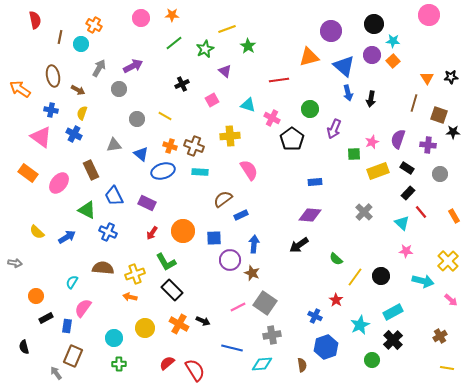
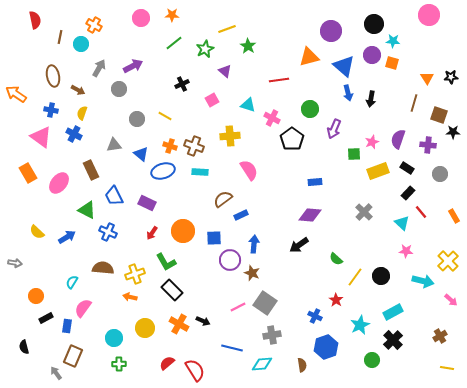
orange square at (393, 61): moved 1 px left, 2 px down; rotated 32 degrees counterclockwise
orange arrow at (20, 89): moved 4 px left, 5 px down
orange rectangle at (28, 173): rotated 24 degrees clockwise
